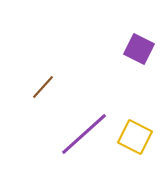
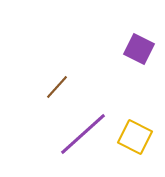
brown line: moved 14 px right
purple line: moved 1 px left
